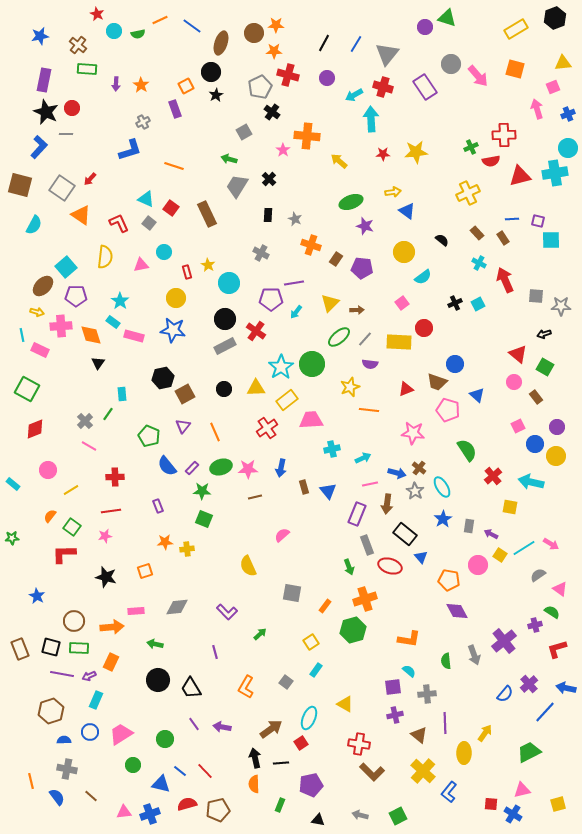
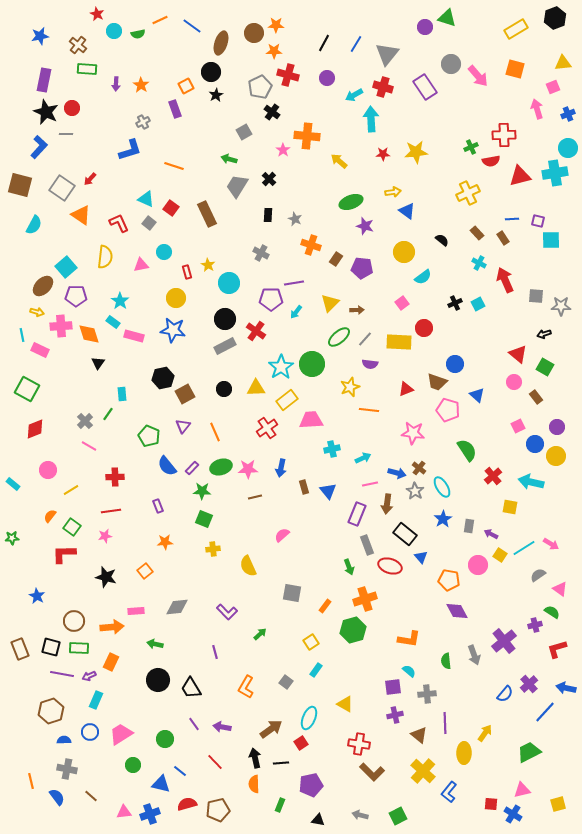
orange diamond at (91, 335): moved 2 px left, 1 px up
yellow cross at (187, 549): moved 26 px right
orange square at (145, 571): rotated 21 degrees counterclockwise
red line at (205, 771): moved 10 px right, 9 px up
